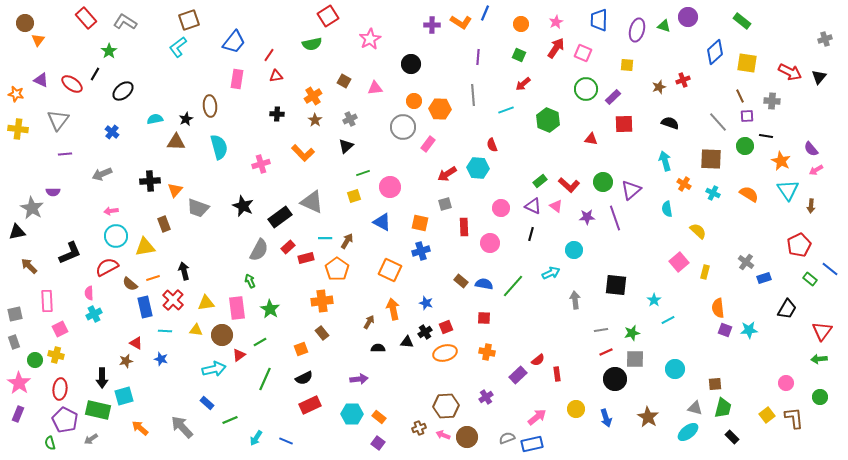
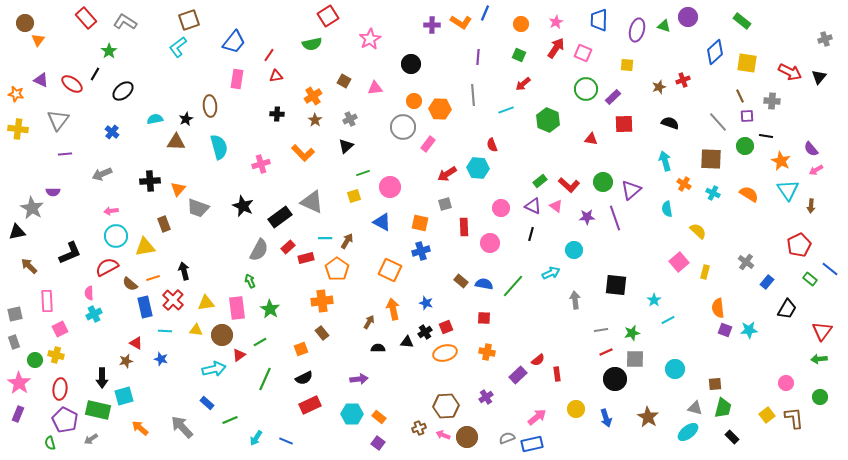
orange triangle at (175, 190): moved 3 px right, 1 px up
blue rectangle at (764, 278): moved 3 px right, 4 px down; rotated 32 degrees counterclockwise
